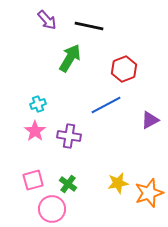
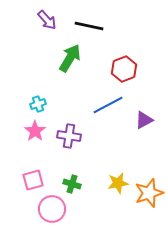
blue line: moved 2 px right
purple triangle: moved 6 px left
green cross: moved 4 px right; rotated 18 degrees counterclockwise
